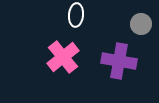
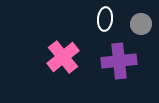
white ellipse: moved 29 px right, 4 px down
purple cross: rotated 16 degrees counterclockwise
